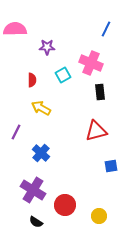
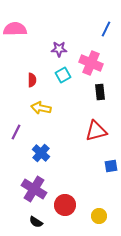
purple star: moved 12 px right, 2 px down
yellow arrow: rotated 18 degrees counterclockwise
purple cross: moved 1 px right, 1 px up
